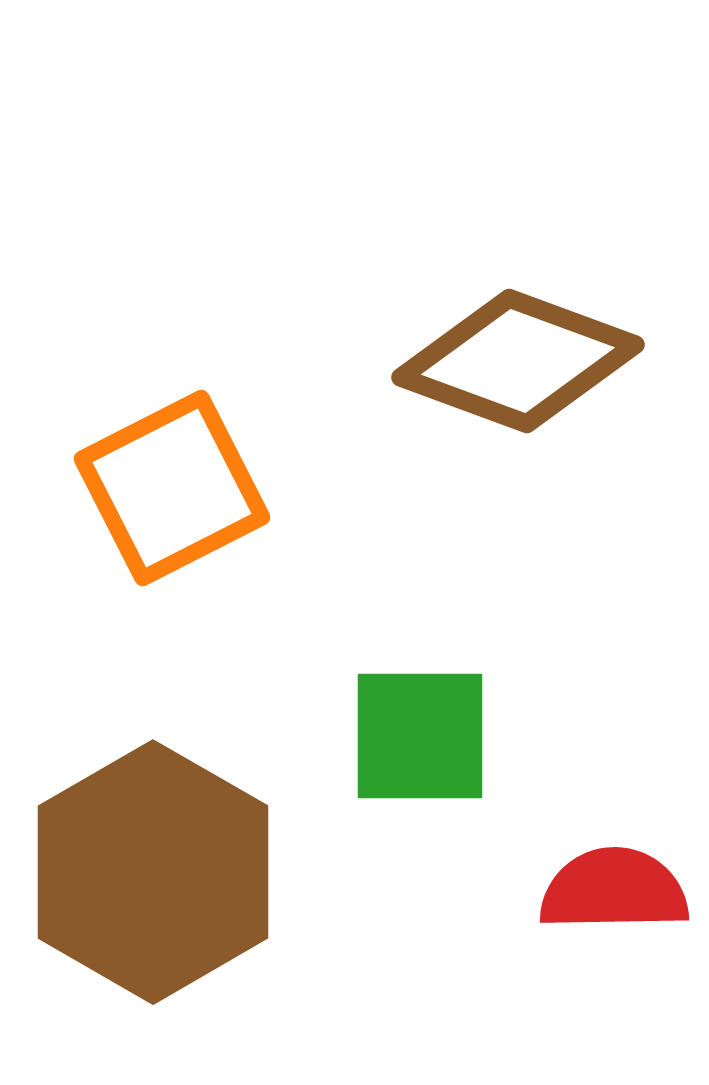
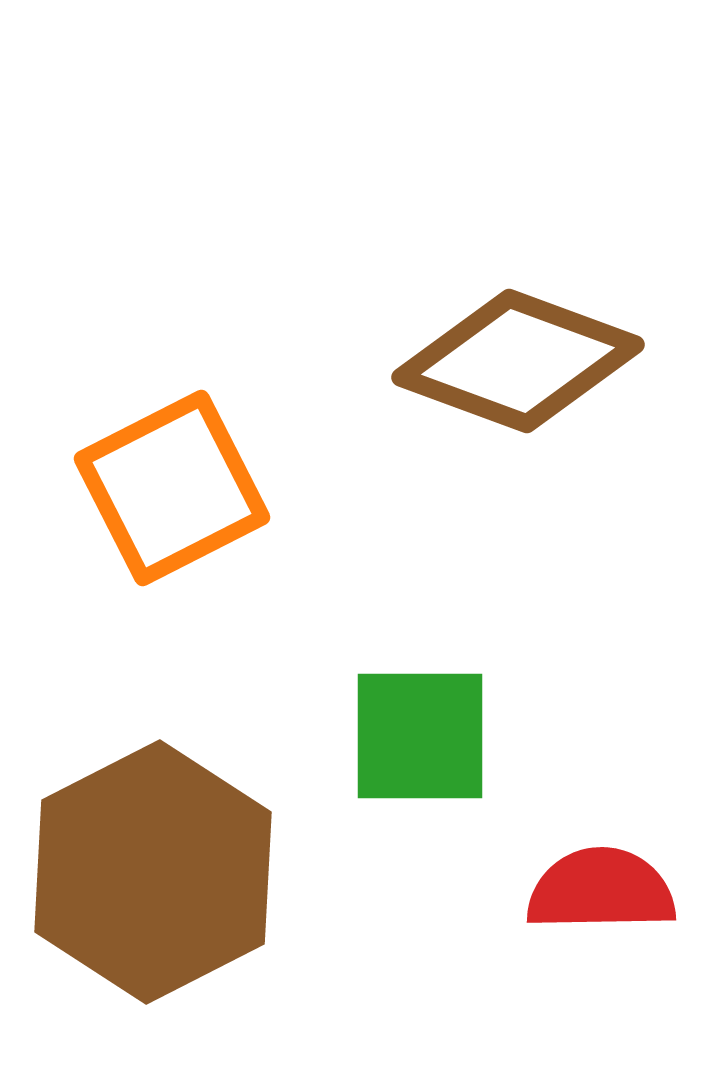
brown hexagon: rotated 3 degrees clockwise
red semicircle: moved 13 px left
